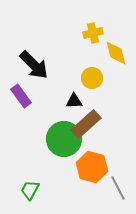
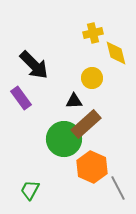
purple rectangle: moved 2 px down
orange hexagon: rotated 8 degrees clockwise
